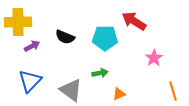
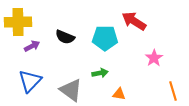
orange triangle: rotated 32 degrees clockwise
